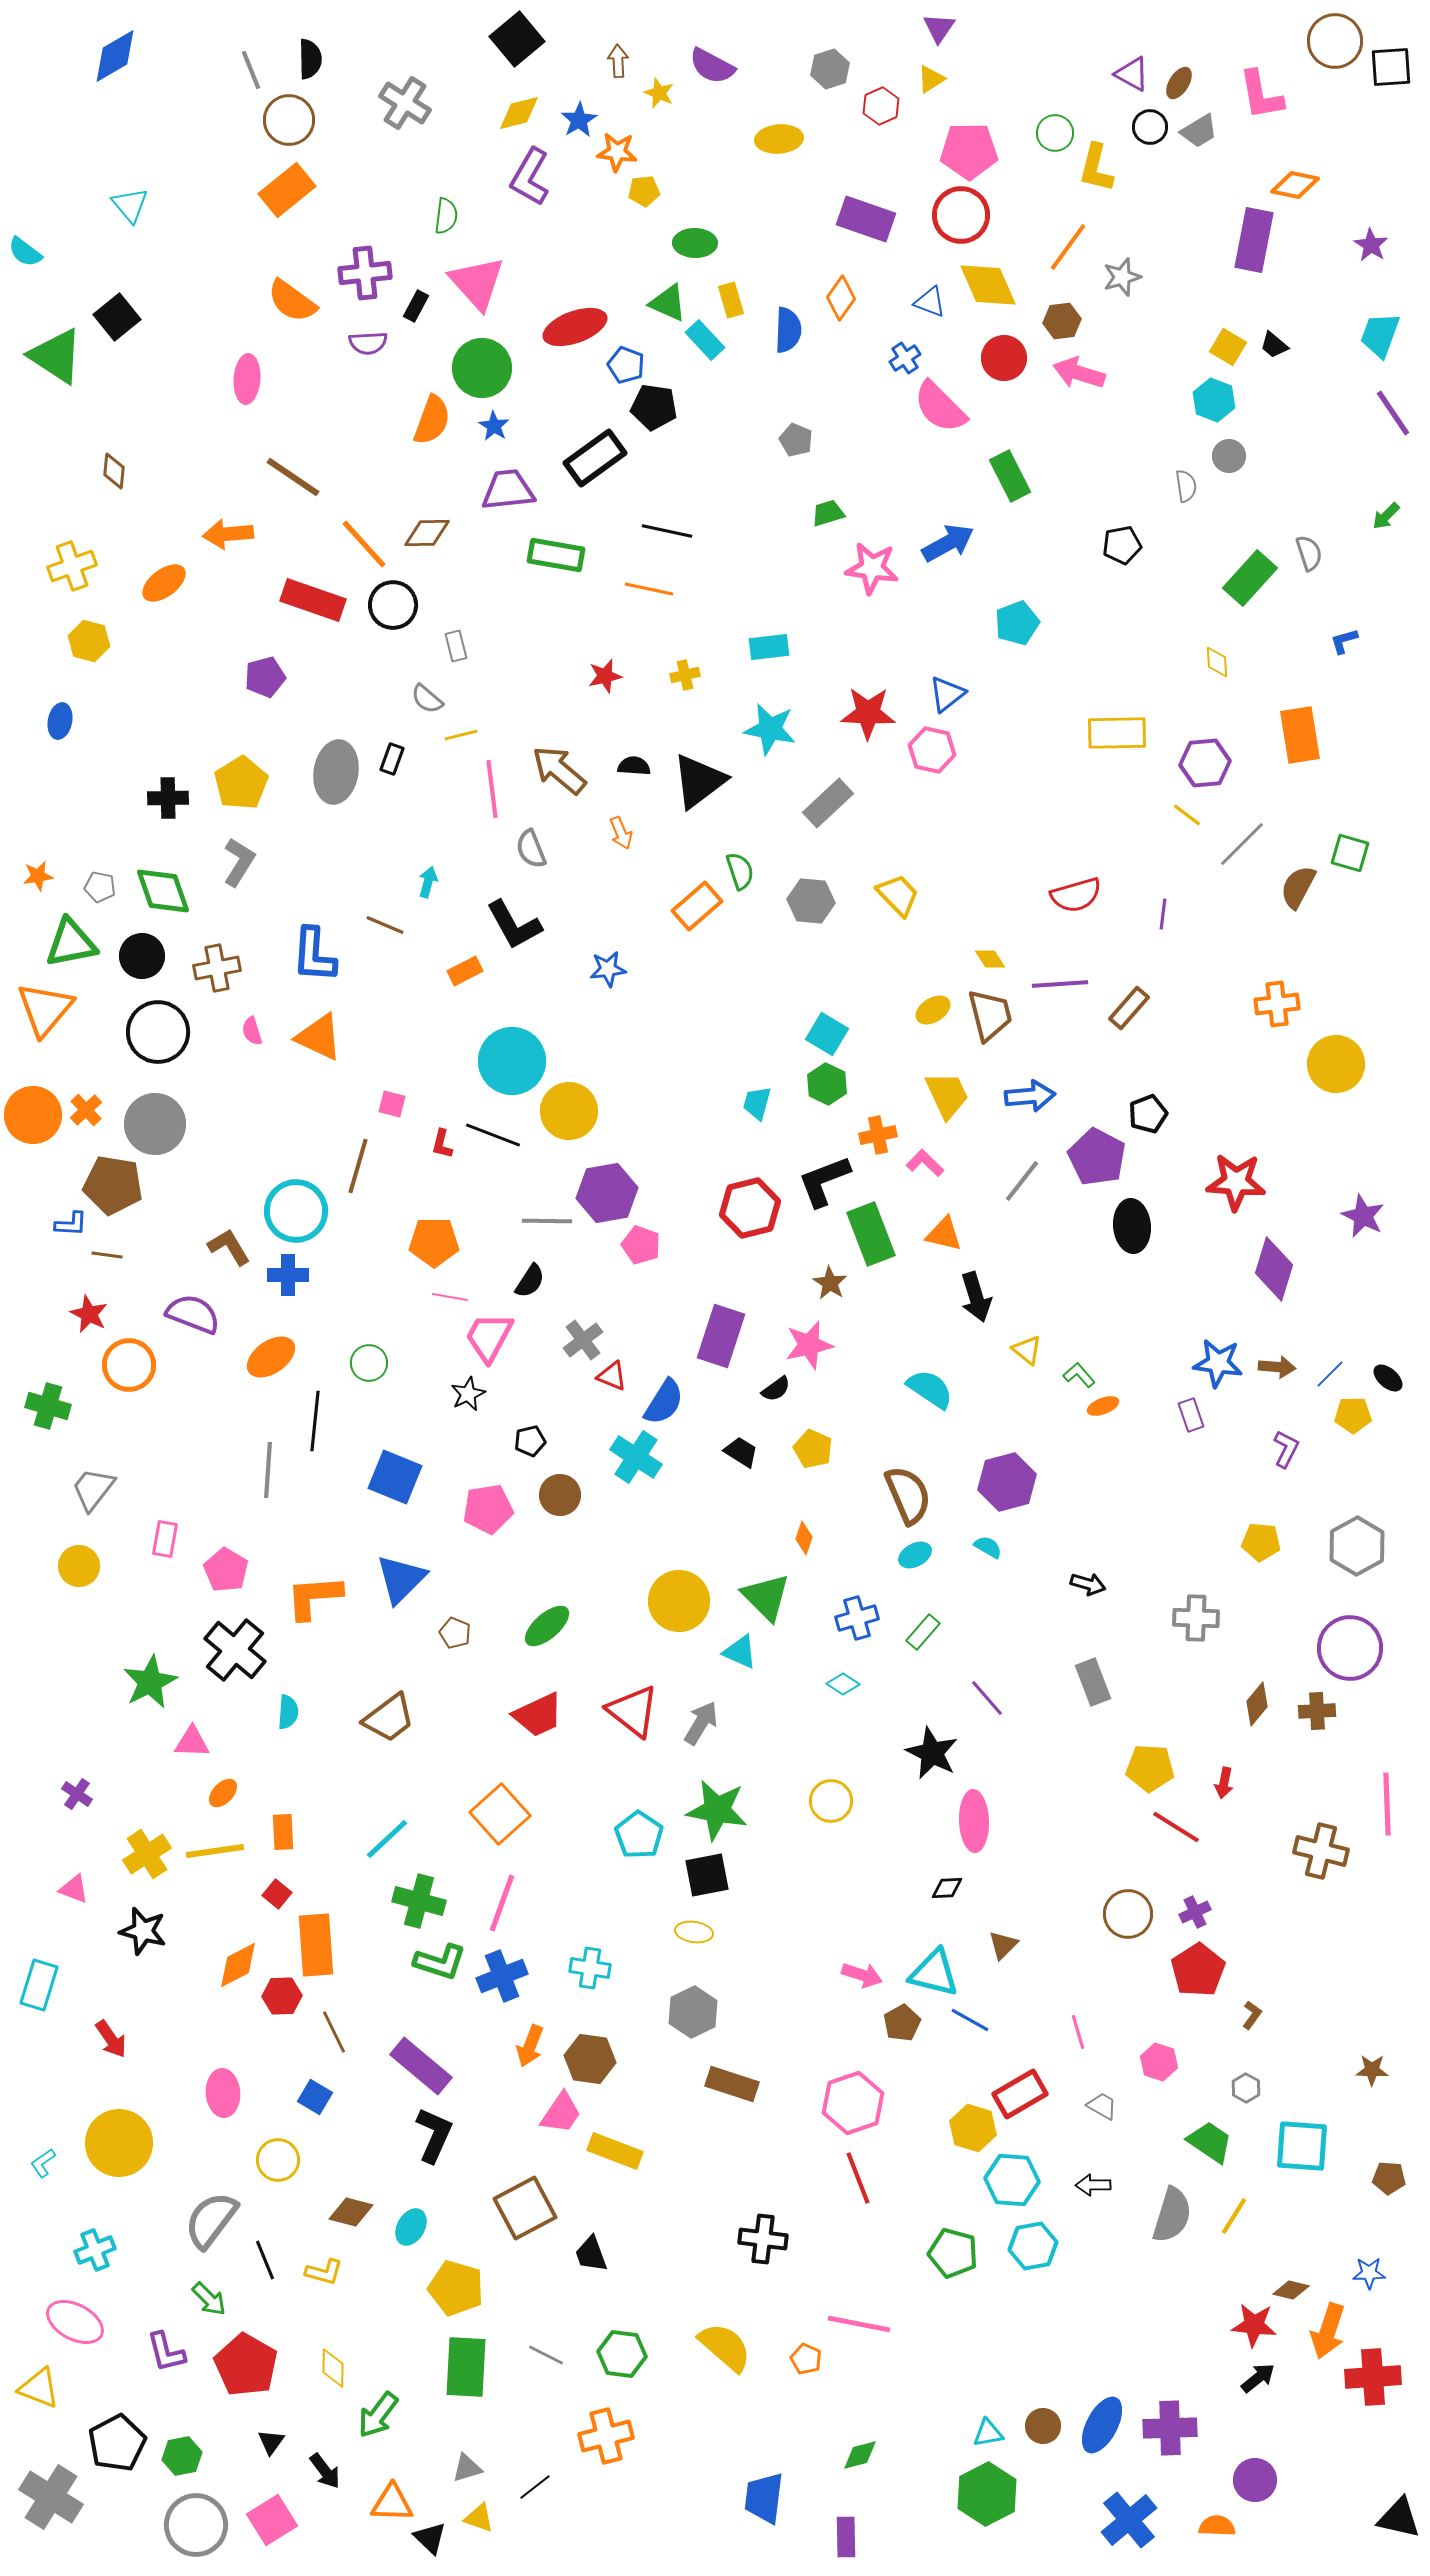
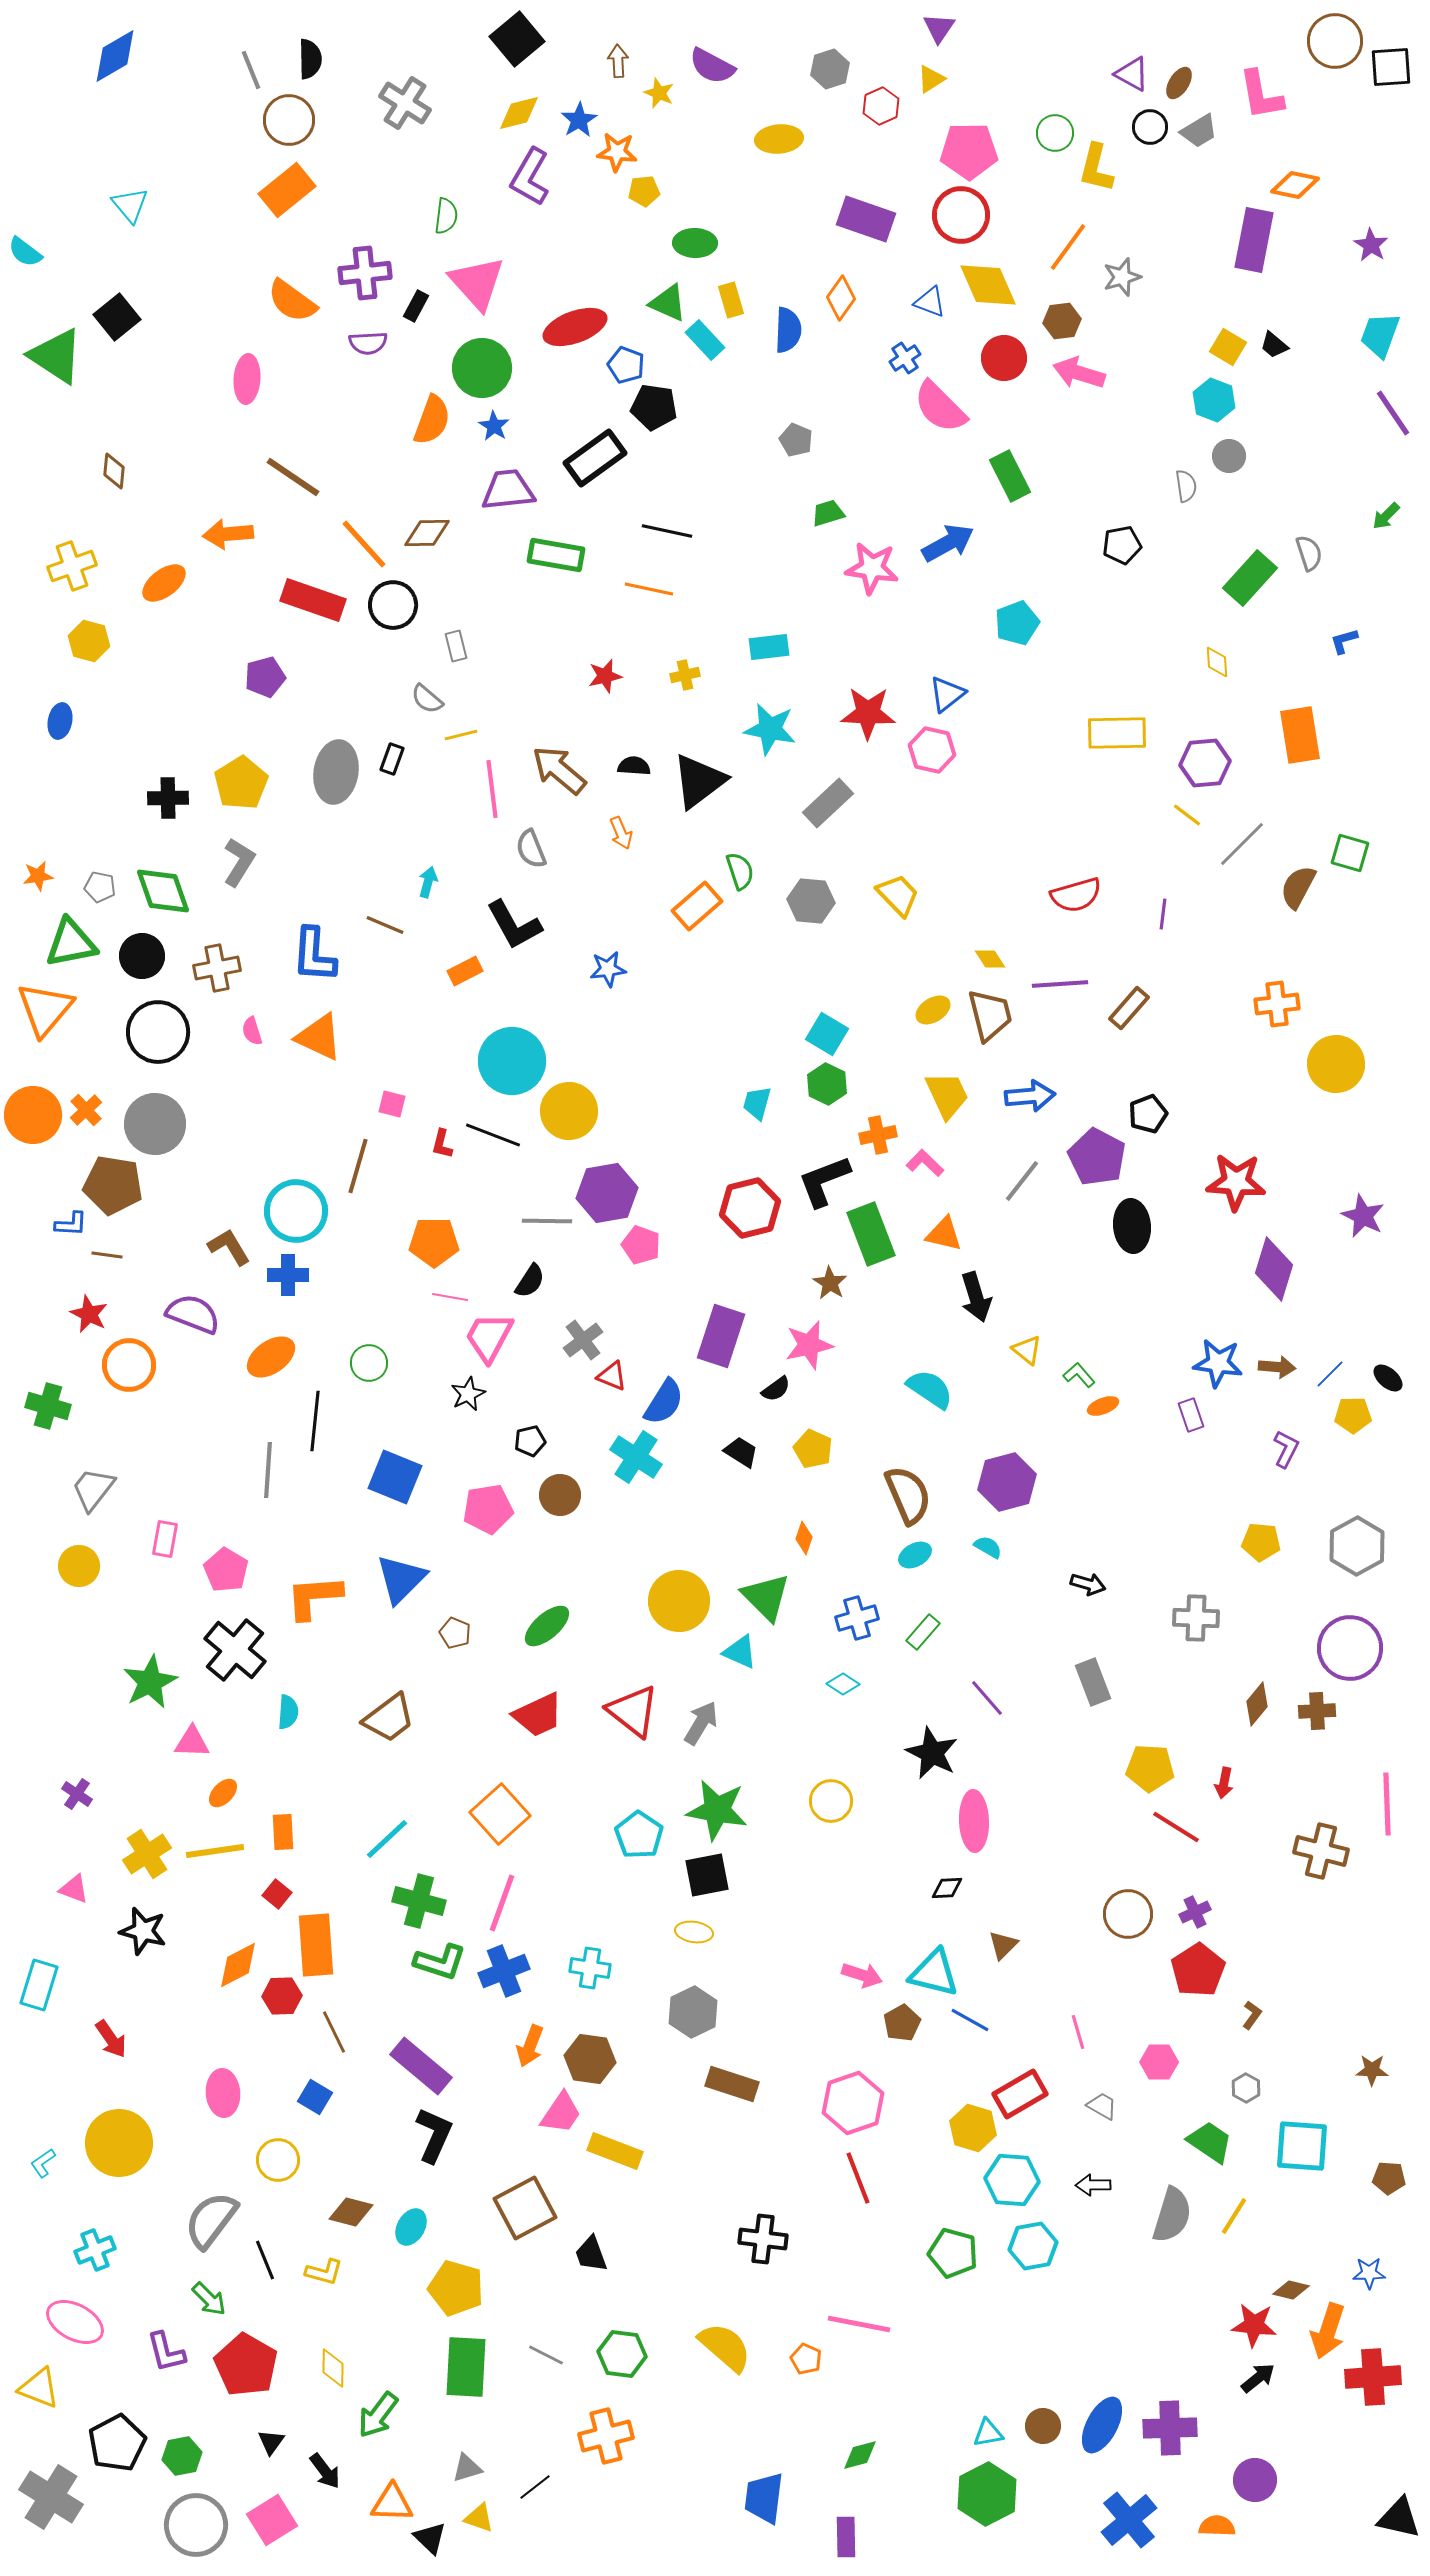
blue cross at (502, 1976): moved 2 px right, 5 px up
pink hexagon at (1159, 2062): rotated 18 degrees counterclockwise
